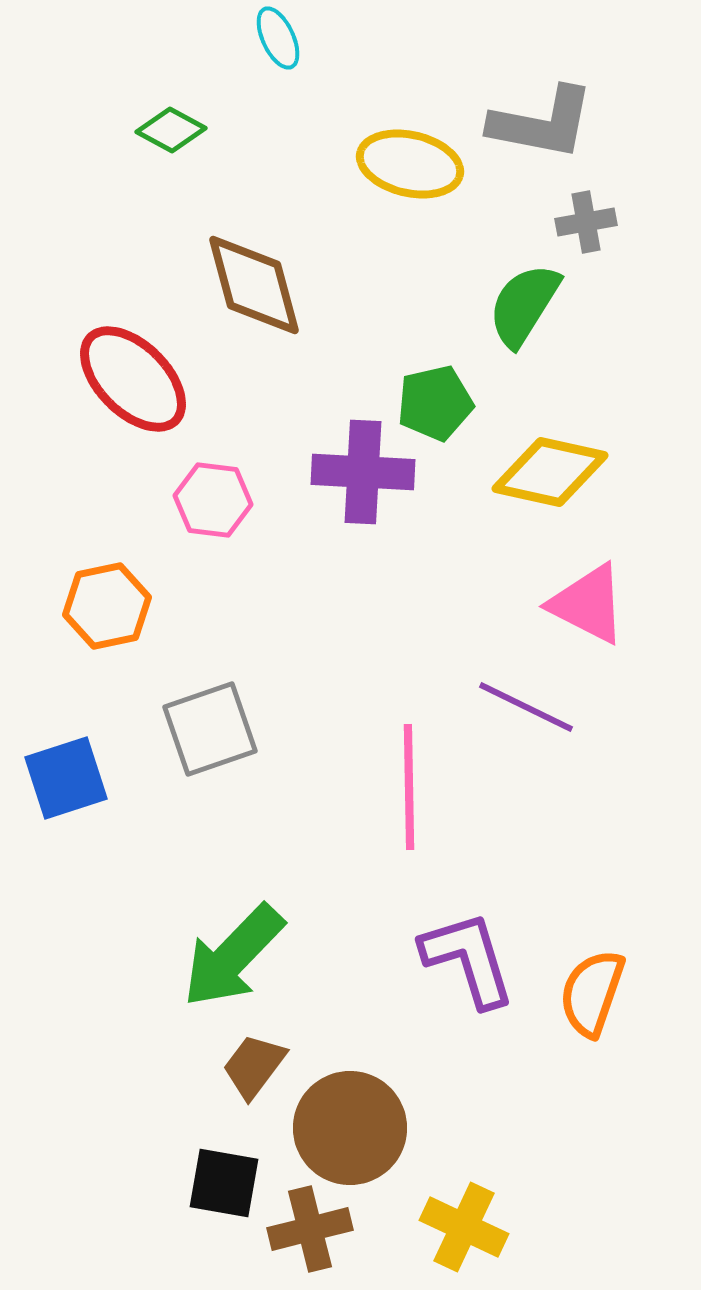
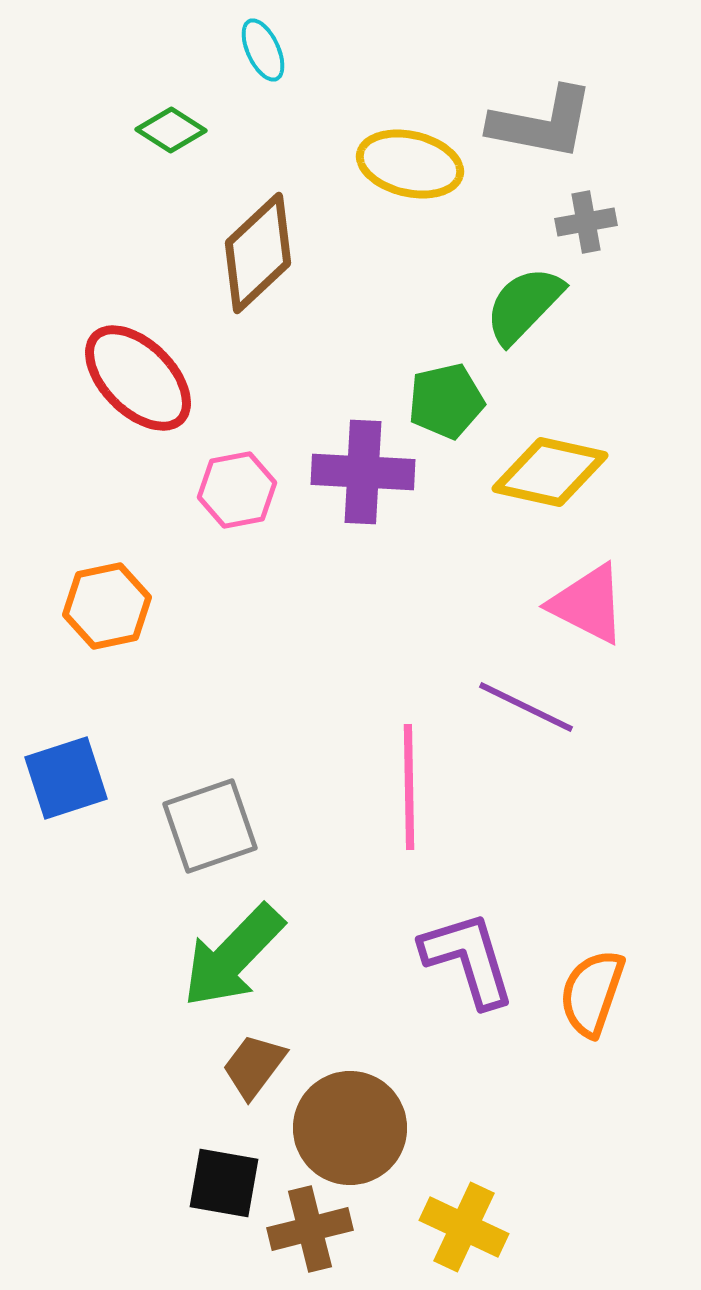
cyan ellipse: moved 15 px left, 12 px down
green diamond: rotated 4 degrees clockwise
brown diamond: moved 4 px right, 32 px up; rotated 62 degrees clockwise
green semicircle: rotated 12 degrees clockwise
red ellipse: moved 5 px right, 1 px up
green pentagon: moved 11 px right, 2 px up
pink hexagon: moved 24 px right, 10 px up; rotated 18 degrees counterclockwise
gray square: moved 97 px down
